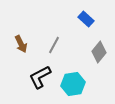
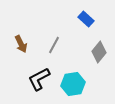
black L-shape: moved 1 px left, 2 px down
